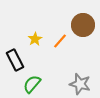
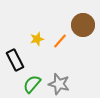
yellow star: moved 2 px right; rotated 16 degrees clockwise
gray star: moved 21 px left
